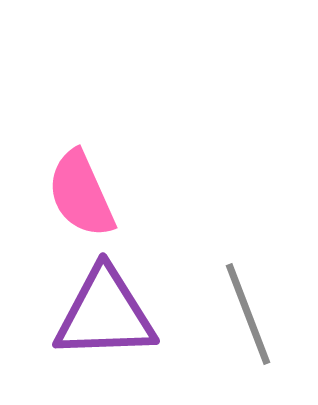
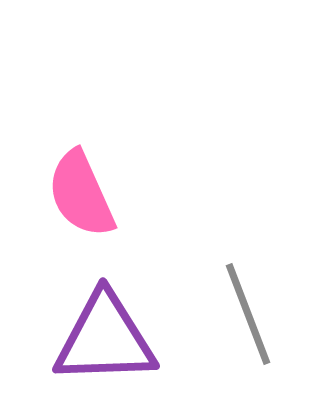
purple triangle: moved 25 px down
